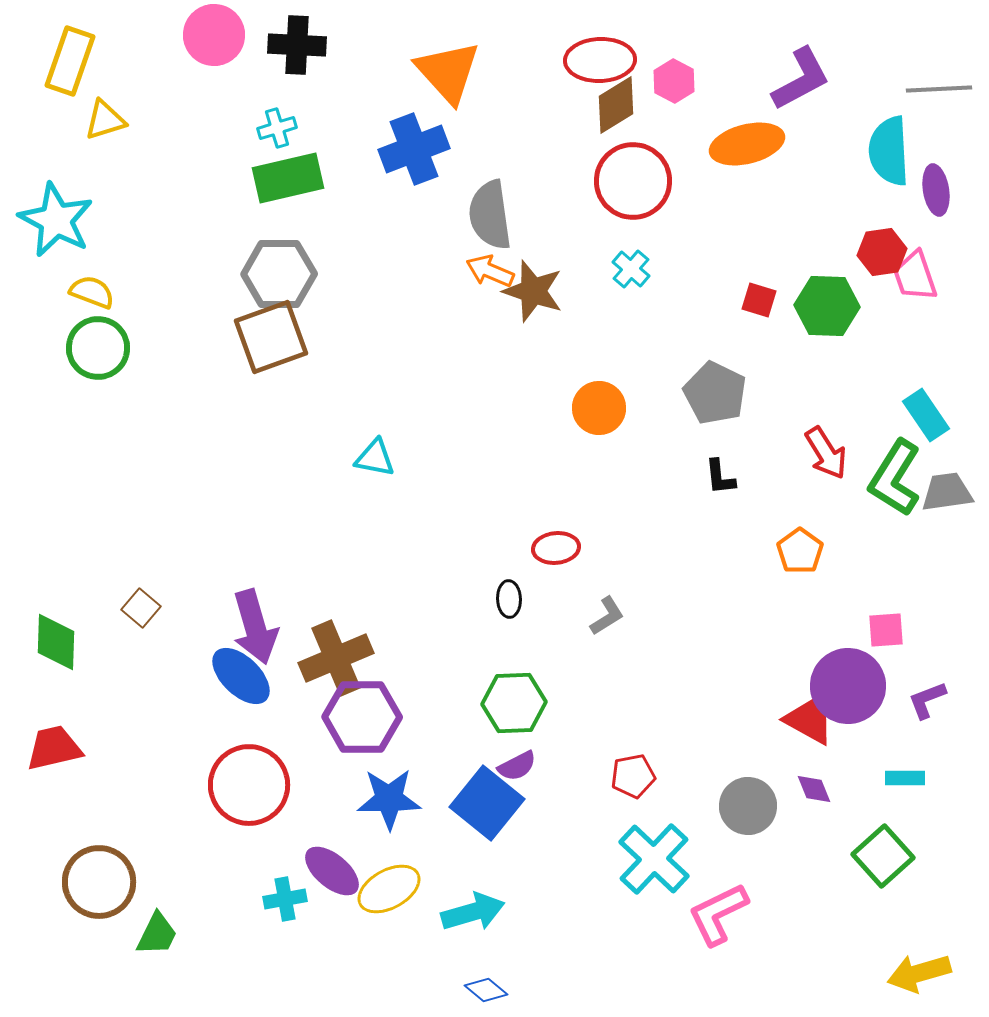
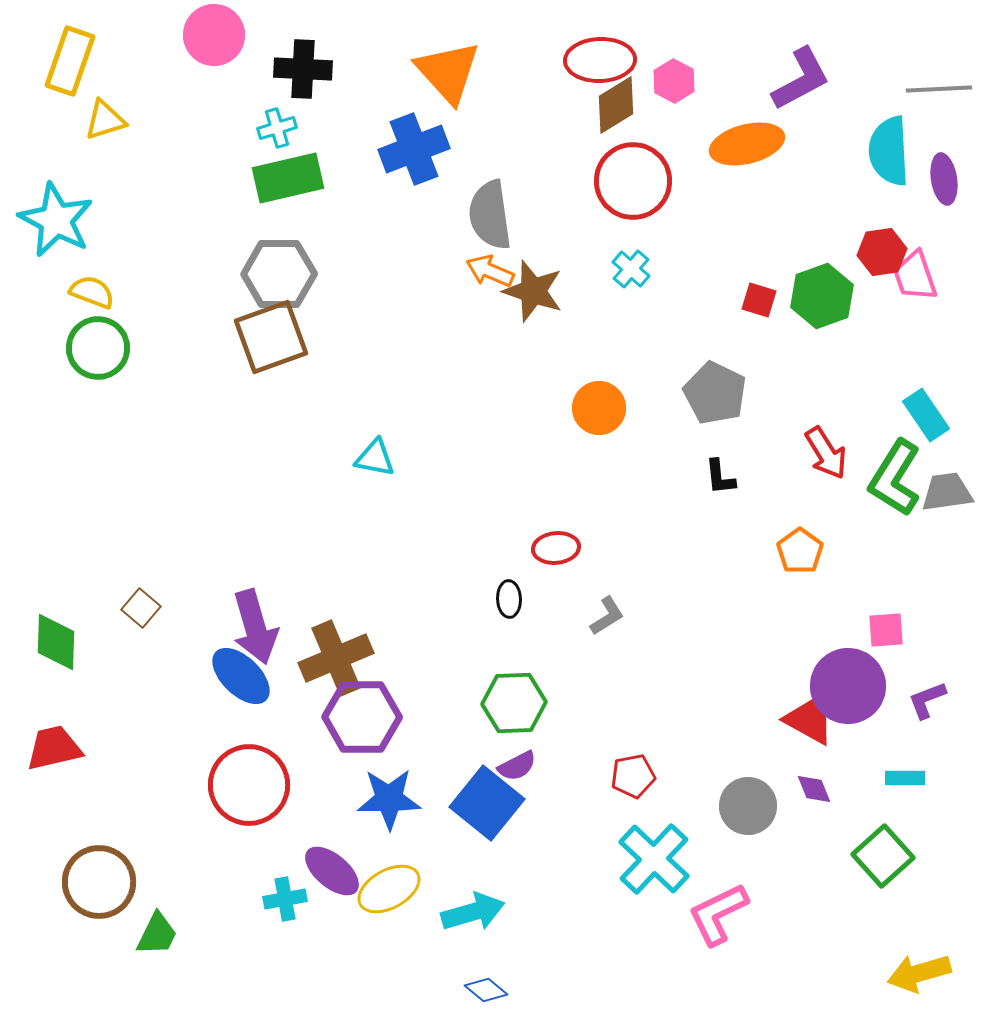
black cross at (297, 45): moved 6 px right, 24 px down
purple ellipse at (936, 190): moved 8 px right, 11 px up
green hexagon at (827, 306): moved 5 px left, 10 px up; rotated 22 degrees counterclockwise
